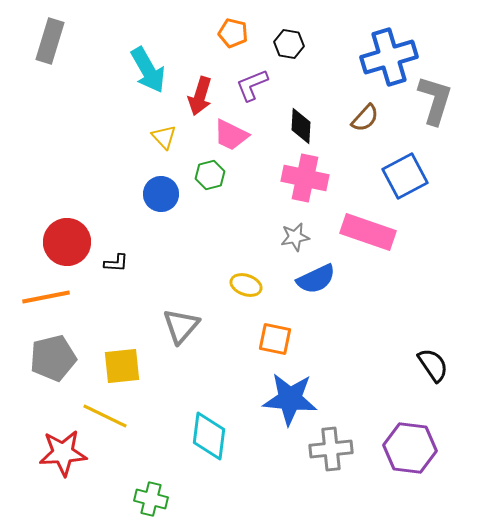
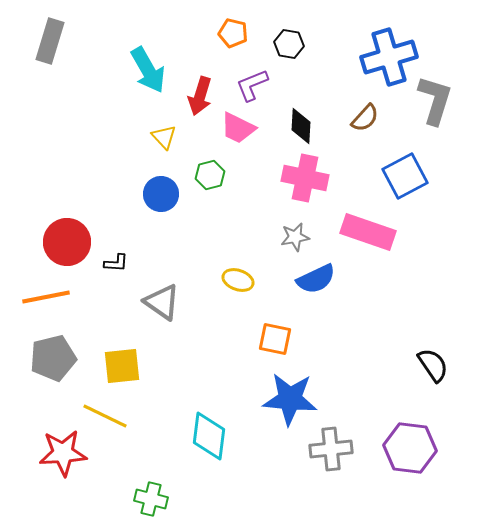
pink trapezoid: moved 7 px right, 7 px up
yellow ellipse: moved 8 px left, 5 px up
gray triangle: moved 19 px left, 24 px up; rotated 36 degrees counterclockwise
